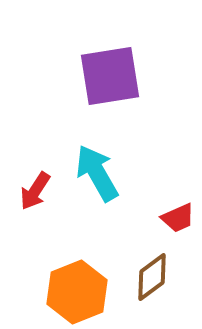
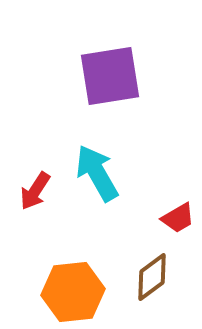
red trapezoid: rotated 6 degrees counterclockwise
orange hexagon: moved 4 px left; rotated 16 degrees clockwise
